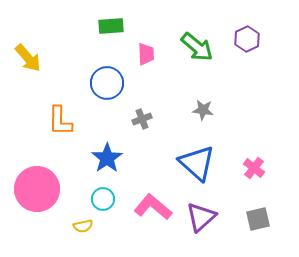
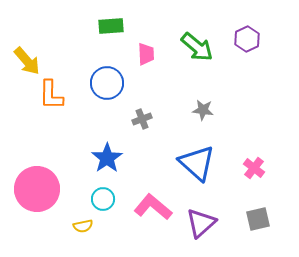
yellow arrow: moved 1 px left, 3 px down
orange L-shape: moved 9 px left, 26 px up
purple triangle: moved 6 px down
